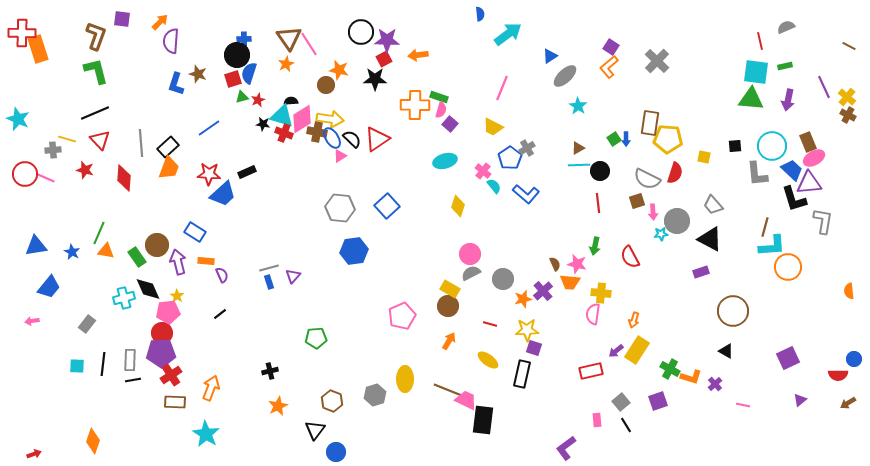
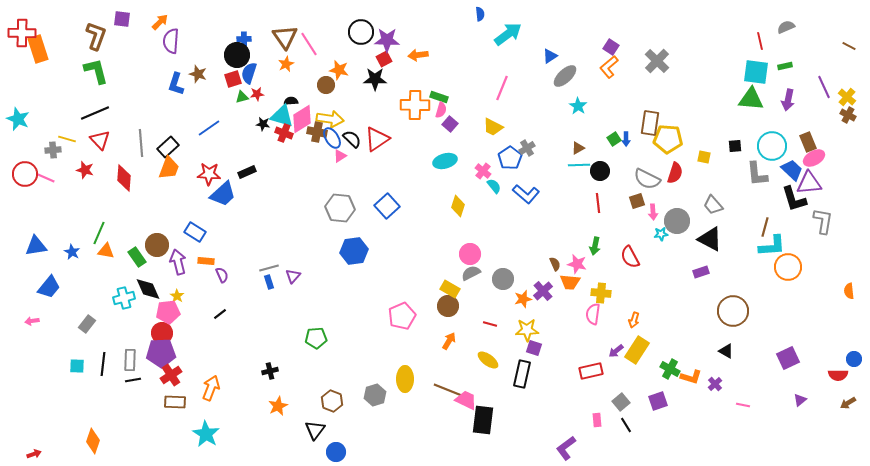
brown triangle at (289, 38): moved 4 px left, 1 px up
red star at (258, 100): moved 1 px left, 6 px up; rotated 16 degrees clockwise
